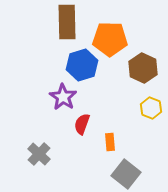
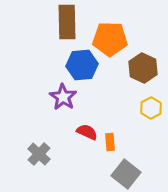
blue hexagon: rotated 12 degrees clockwise
yellow hexagon: rotated 10 degrees clockwise
red semicircle: moved 5 px right, 8 px down; rotated 95 degrees clockwise
